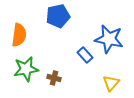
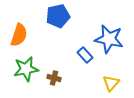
orange semicircle: rotated 10 degrees clockwise
